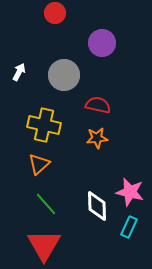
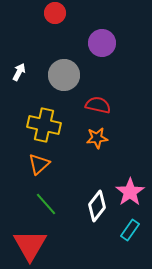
pink star: rotated 24 degrees clockwise
white diamond: rotated 40 degrees clockwise
cyan rectangle: moved 1 px right, 3 px down; rotated 10 degrees clockwise
red triangle: moved 14 px left
